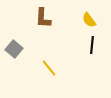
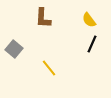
black line: moved 1 px up; rotated 18 degrees clockwise
